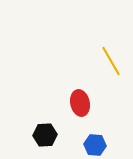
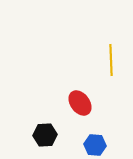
yellow line: moved 1 px up; rotated 28 degrees clockwise
red ellipse: rotated 25 degrees counterclockwise
